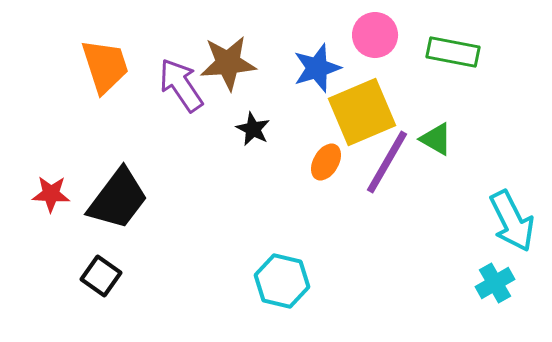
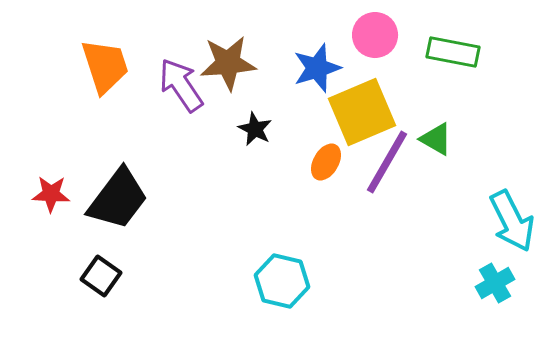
black star: moved 2 px right
